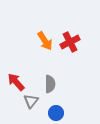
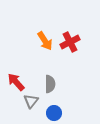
blue circle: moved 2 px left
